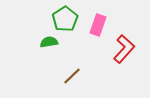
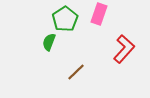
pink rectangle: moved 1 px right, 11 px up
green semicircle: rotated 60 degrees counterclockwise
brown line: moved 4 px right, 4 px up
